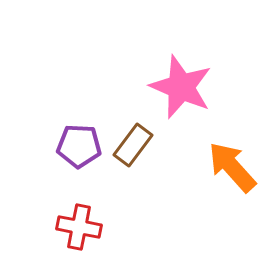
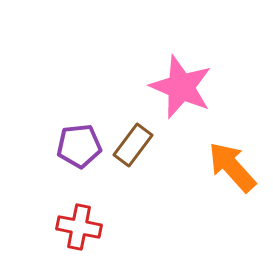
purple pentagon: rotated 9 degrees counterclockwise
